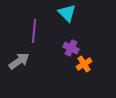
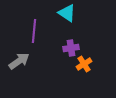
cyan triangle: rotated 12 degrees counterclockwise
purple cross: rotated 35 degrees counterclockwise
